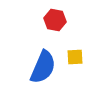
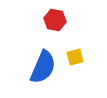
yellow square: rotated 12 degrees counterclockwise
